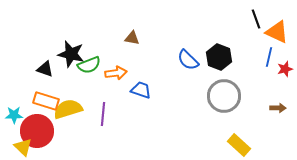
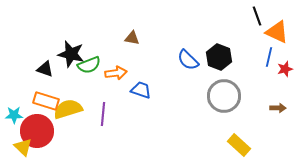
black line: moved 1 px right, 3 px up
